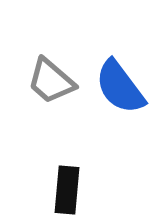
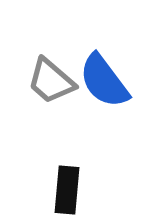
blue semicircle: moved 16 px left, 6 px up
